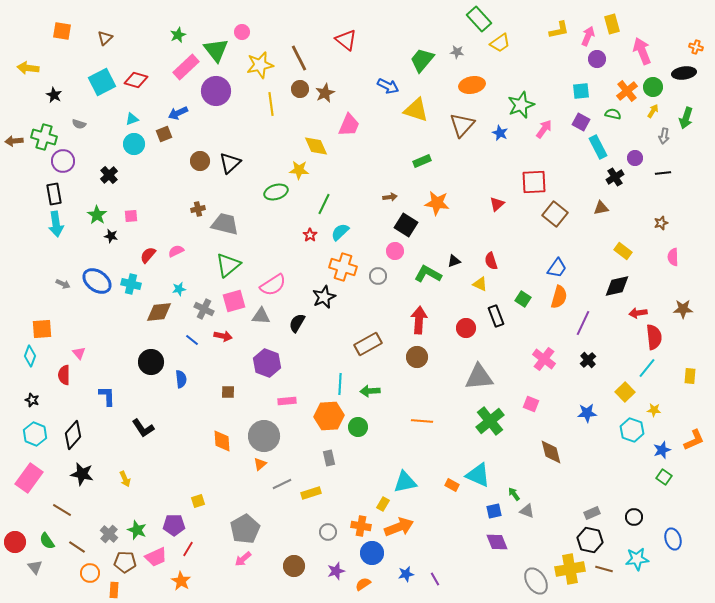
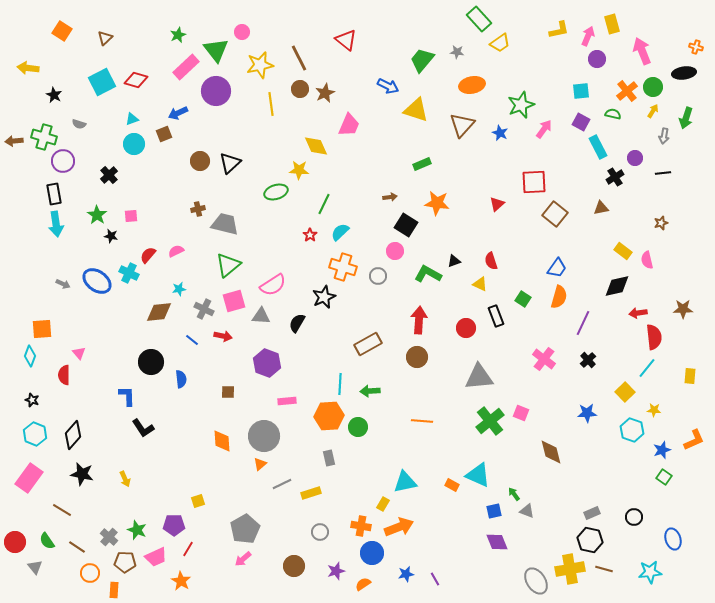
orange square at (62, 31): rotated 24 degrees clockwise
green rectangle at (422, 161): moved 3 px down
pink semicircle at (673, 257): moved 26 px left, 3 px down; rotated 12 degrees counterclockwise
cyan cross at (131, 284): moved 2 px left, 11 px up; rotated 12 degrees clockwise
blue L-shape at (107, 396): moved 20 px right
pink square at (531, 404): moved 10 px left, 9 px down
gray circle at (328, 532): moved 8 px left
gray cross at (109, 534): moved 3 px down
cyan star at (637, 559): moved 13 px right, 13 px down
